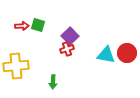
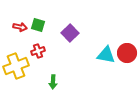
red arrow: moved 2 px left, 1 px down; rotated 16 degrees clockwise
purple square: moved 3 px up
red cross: moved 29 px left, 2 px down
yellow cross: rotated 15 degrees counterclockwise
